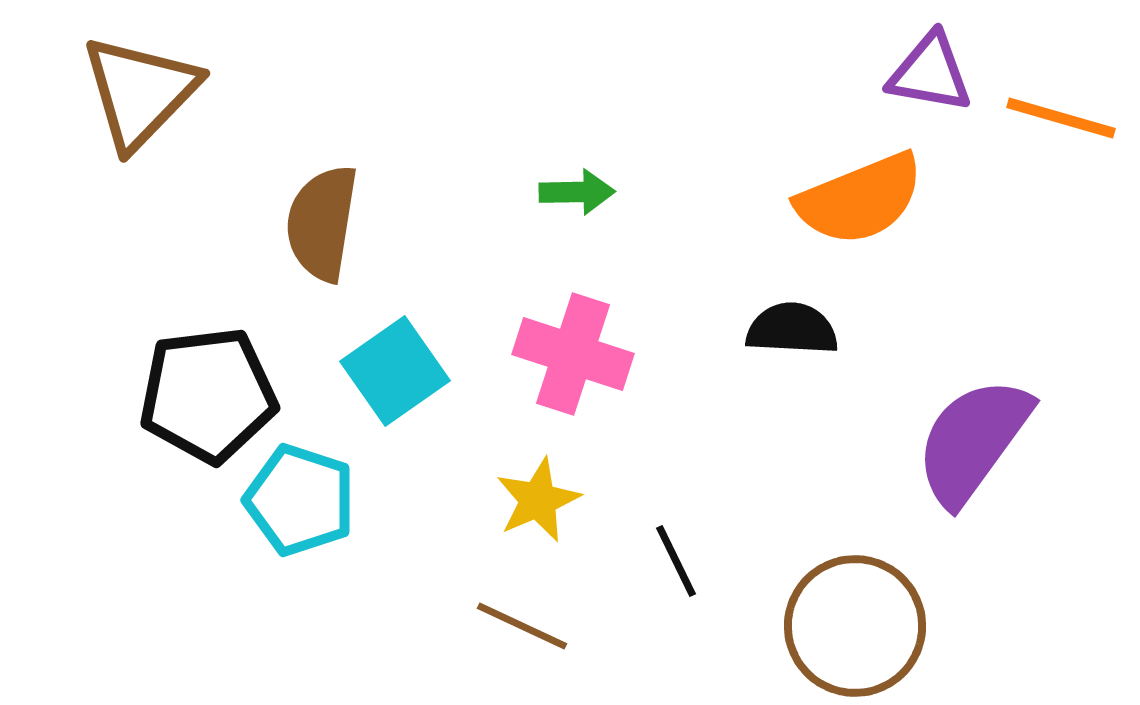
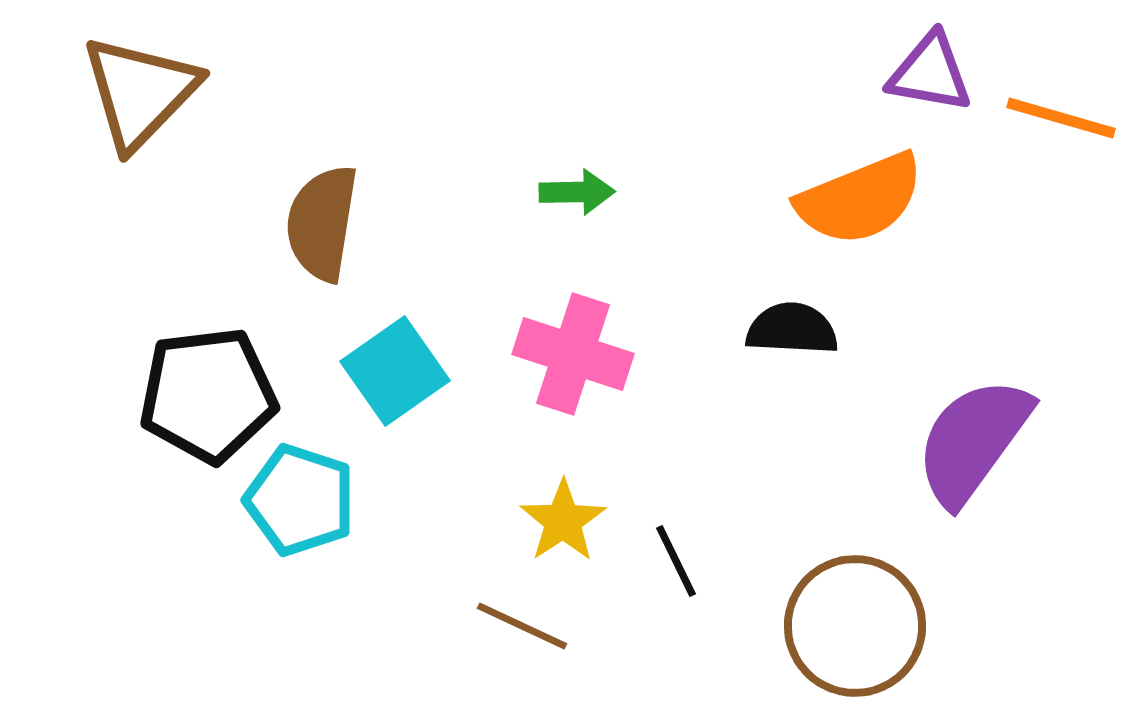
yellow star: moved 25 px right, 21 px down; rotated 10 degrees counterclockwise
